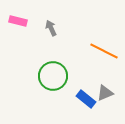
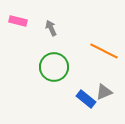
green circle: moved 1 px right, 9 px up
gray triangle: moved 1 px left, 1 px up
